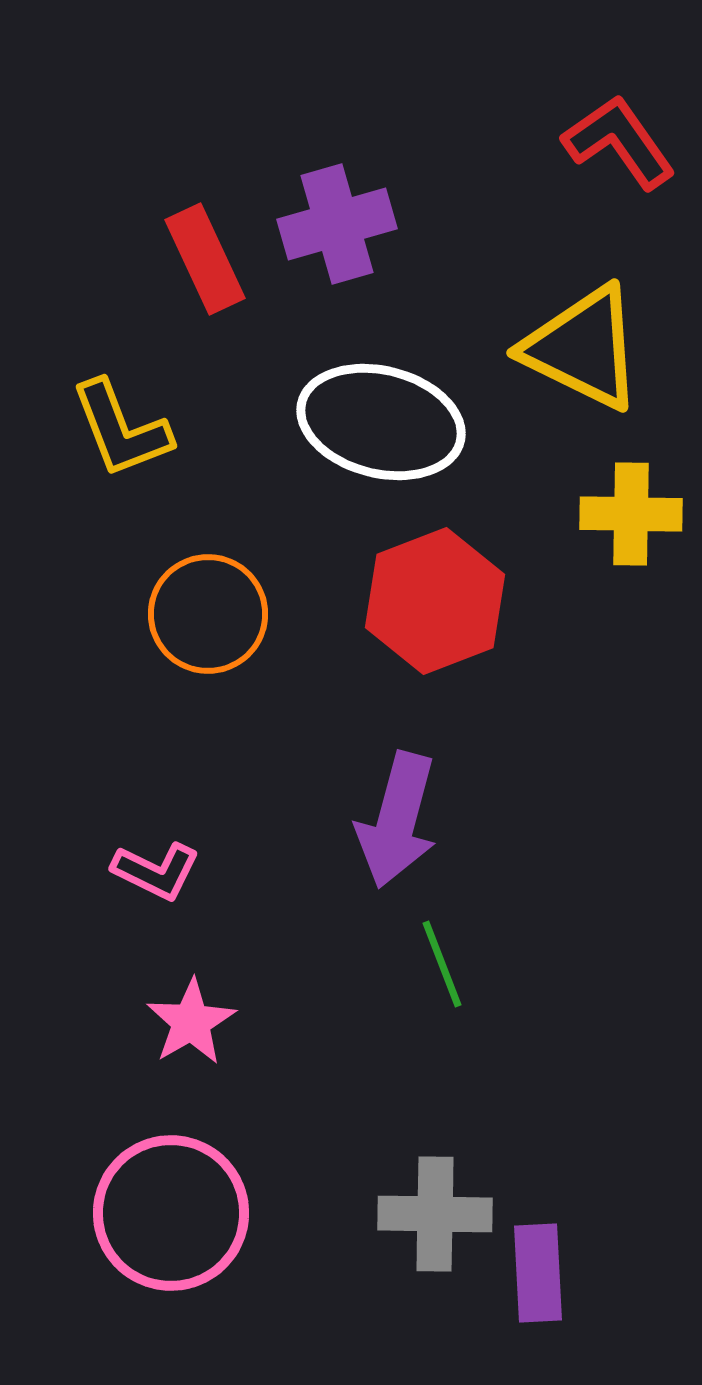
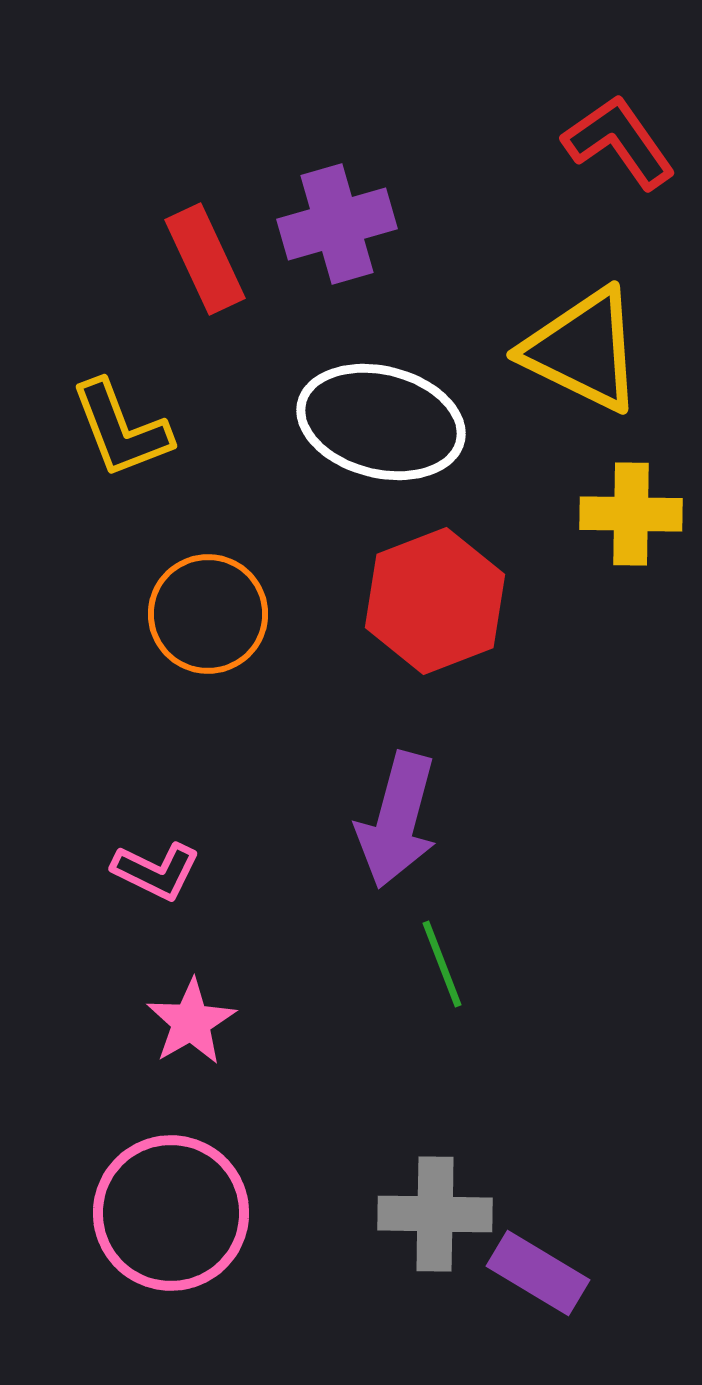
yellow triangle: moved 2 px down
purple rectangle: rotated 56 degrees counterclockwise
